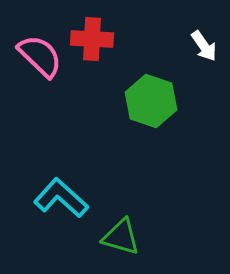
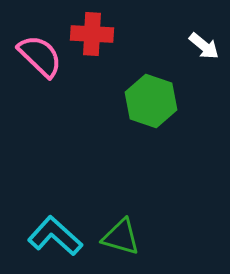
red cross: moved 5 px up
white arrow: rotated 16 degrees counterclockwise
cyan L-shape: moved 6 px left, 38 px down
